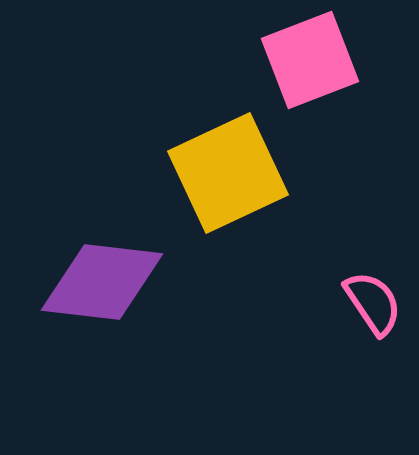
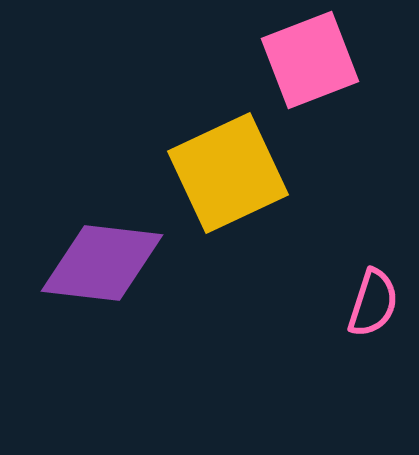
purple diamond: moved 19 px up
pink semicircle: rotated 52 degrees clockwise
